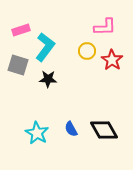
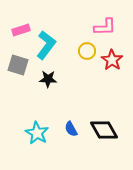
cyan L-shape: moved 1 px right, 2 px up
